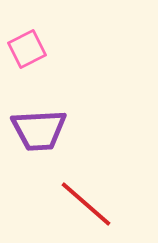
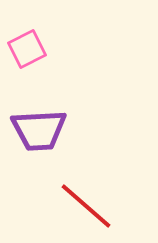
red line: moved 2 px down
